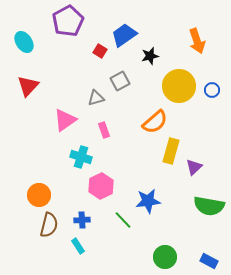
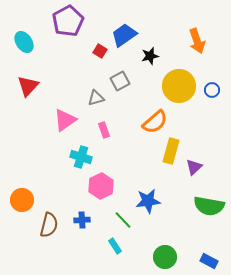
orange circle: moved 17 px left, 5 px down
cyan rectangle: moved 37 px right
